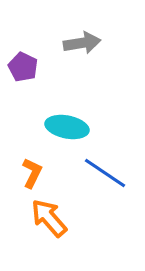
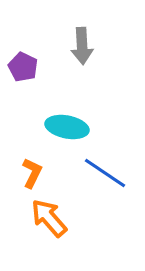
gray arrow: moved 3 px down; rotated 96 degrees clockwise
